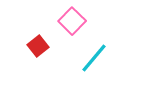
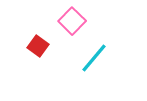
red square: rotated 15 degrees counterclockwise
